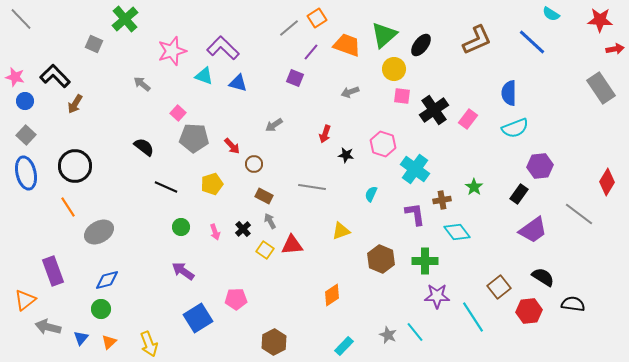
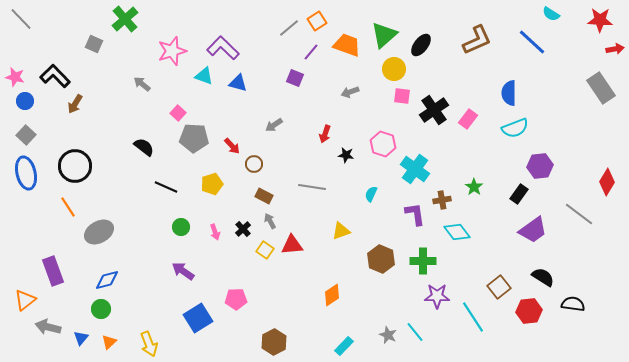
orange square at (317, 18): moved 3 px down
green cross at (425, 261): moved 2 px left
